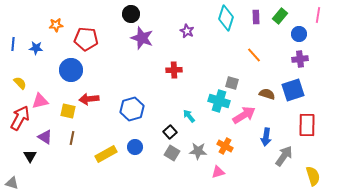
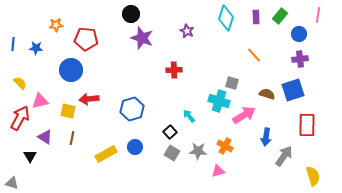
pink triangle at (218, 172): moved 1 px up
